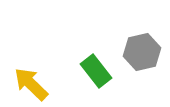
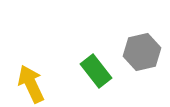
yellow arrow: rotated 21 degrees clockwise
